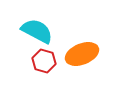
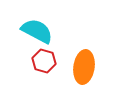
orange ellipse: moved 2 px right, 13 px down; rotated 60 degrees counterclockwise
